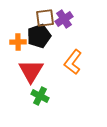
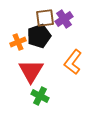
orange cross: rotated 21 degrees counterclockwise
